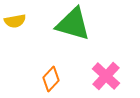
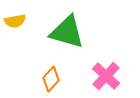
green triangle: moved 6 px left, 8 px down
